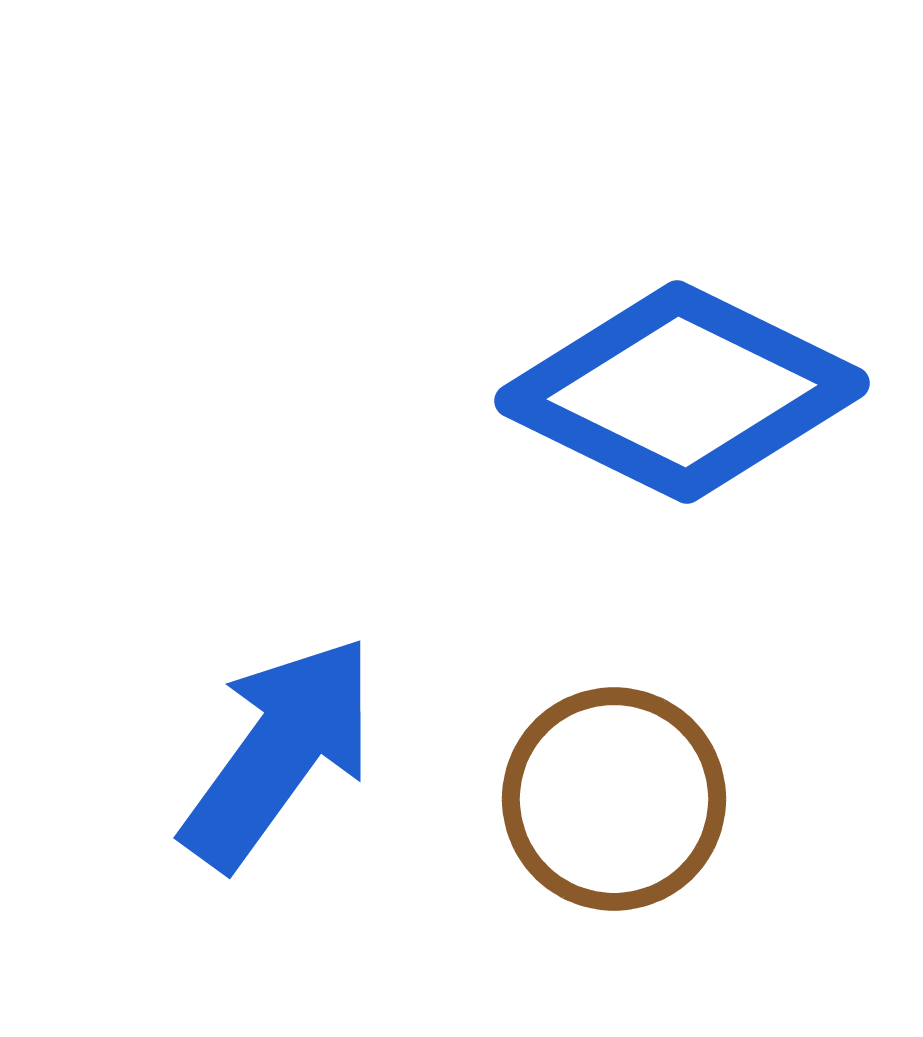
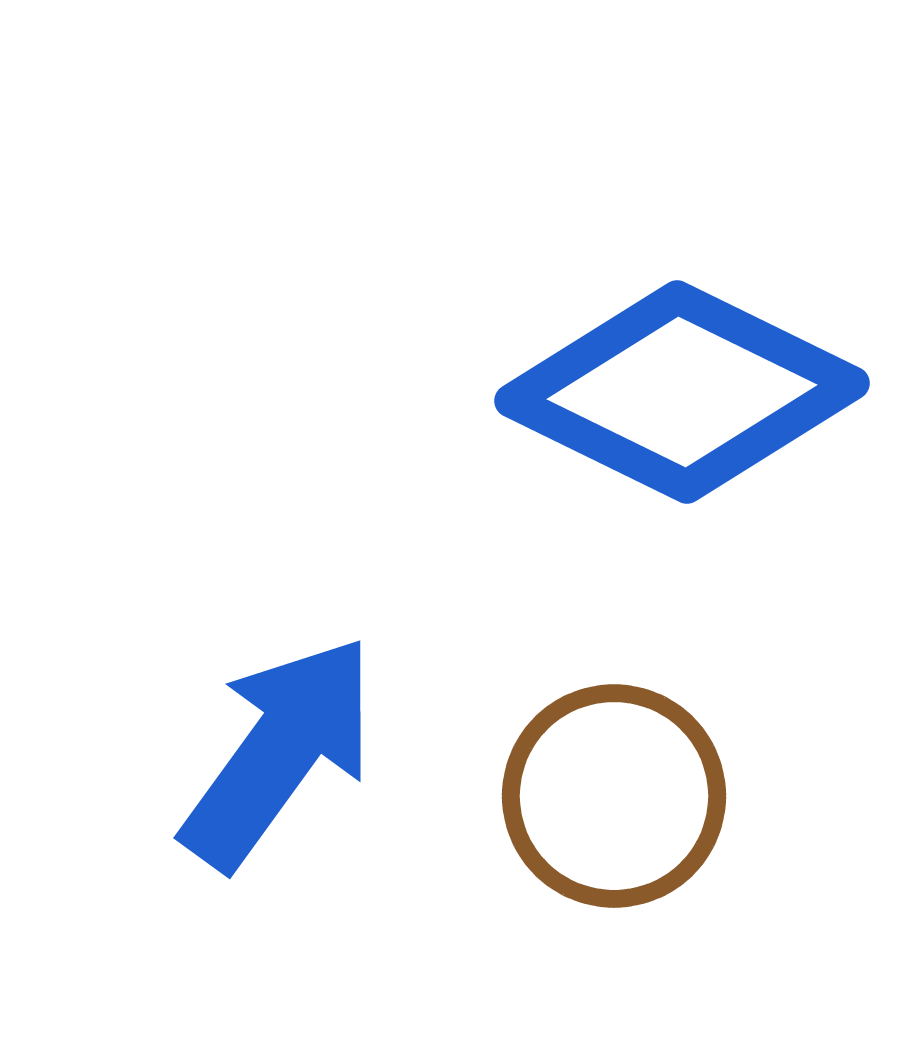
brown circle: moved 3 px up
